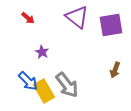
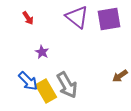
red arrow: rotated 16 degrees clockwise
purple square: moved 2 px left, 6 px up
brown arrow: moved 5 px right, 6 px down; rotated 35 degrees clockwise
gray arrow: rotated 8 degrees clockwise
yellow rectangle: moved 2 px right
